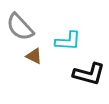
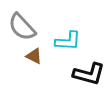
gray semicircle: moved 2 px right
